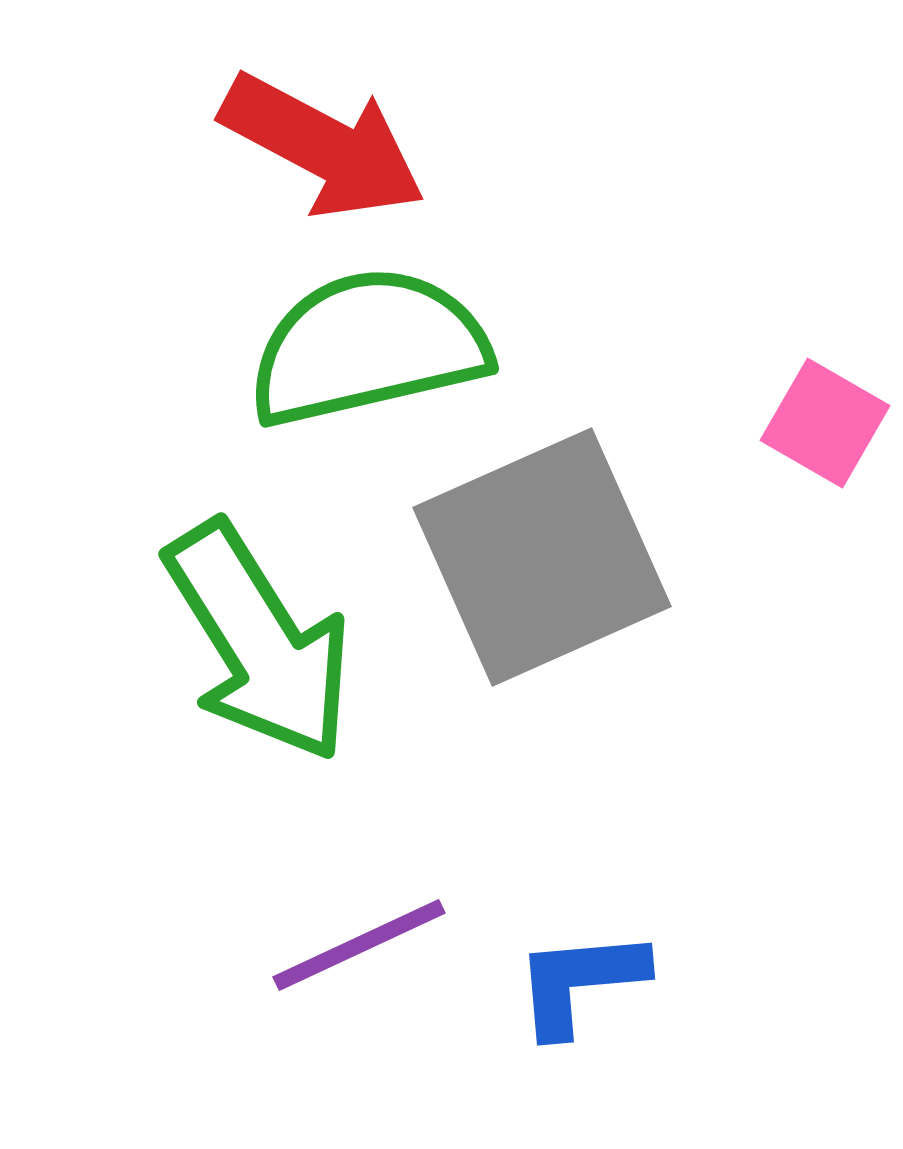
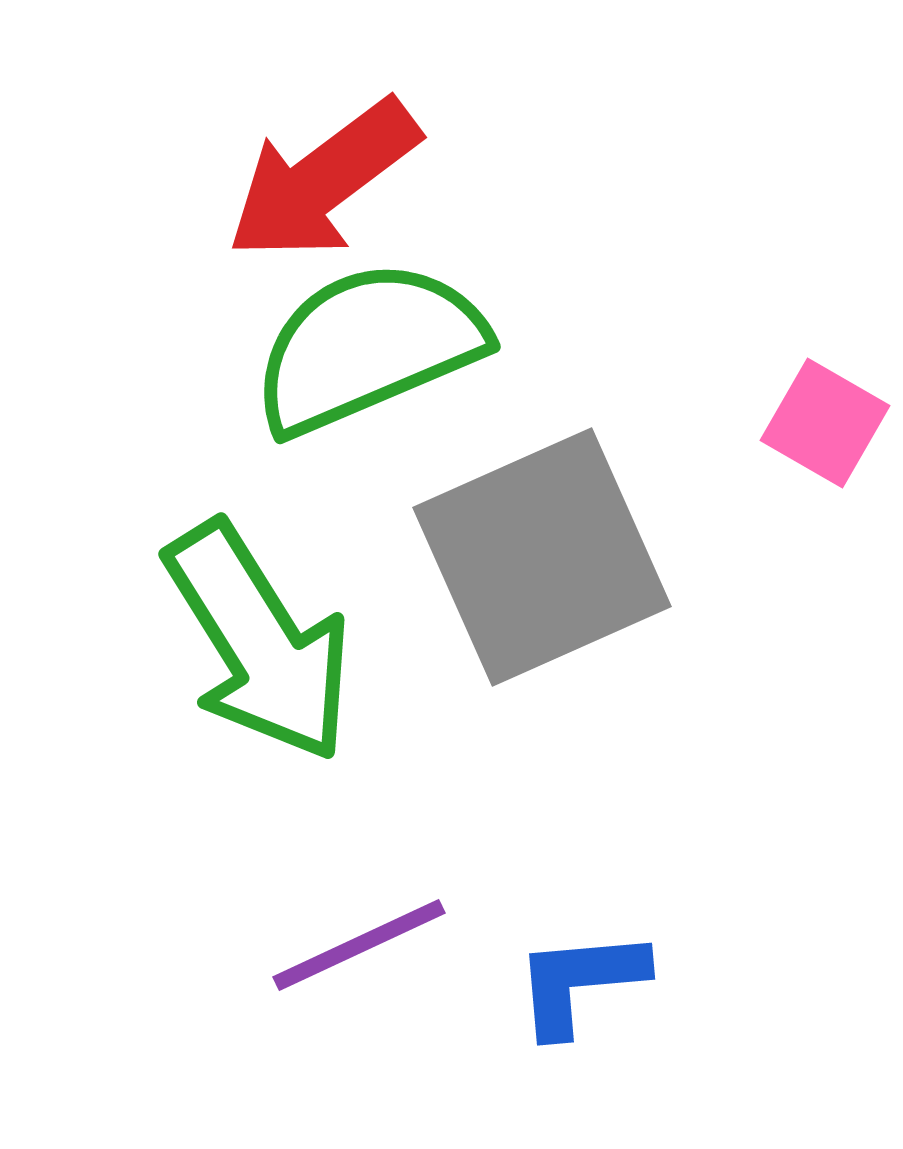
red arrow: moved 34 px down; rotated 115 degrees clockwise
green semicircle: rotated 10 degrees counterclockwise
